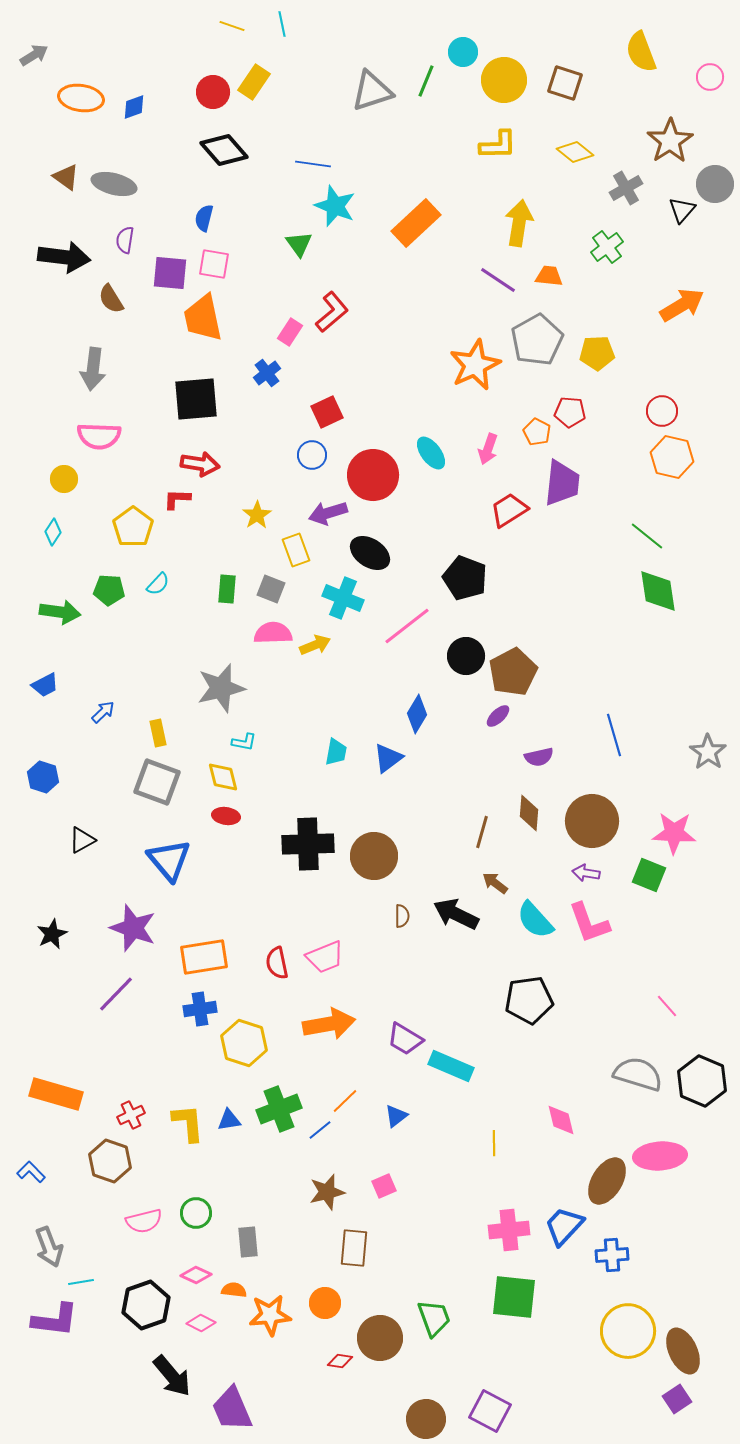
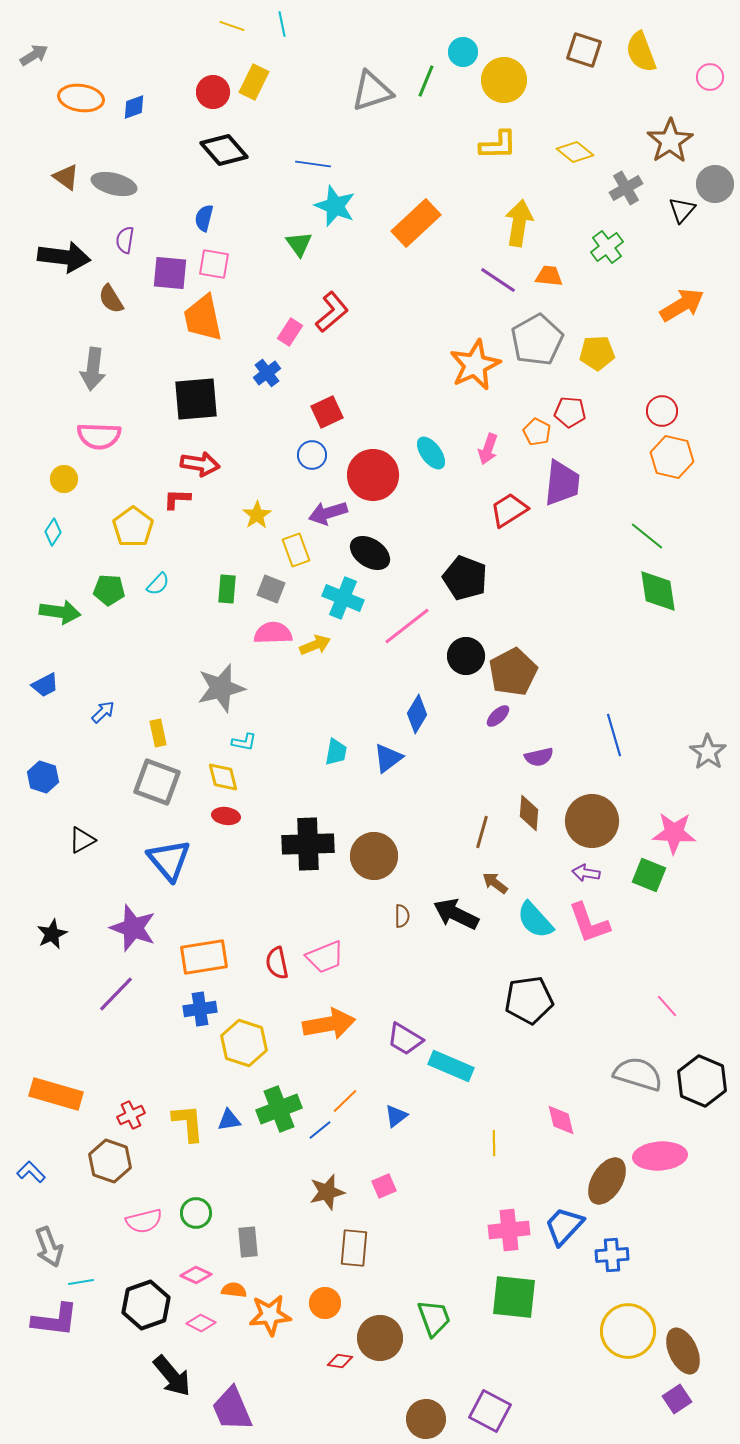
yellow rectangle at (254, 82): rotated 8 degrees counterclockwise
brown square at (565, 83): moved 19 px right, 33 px up
